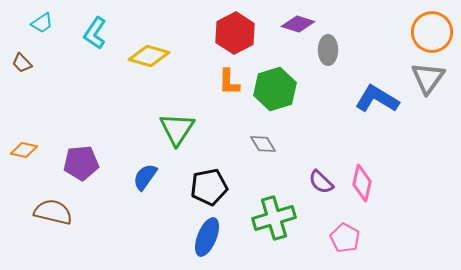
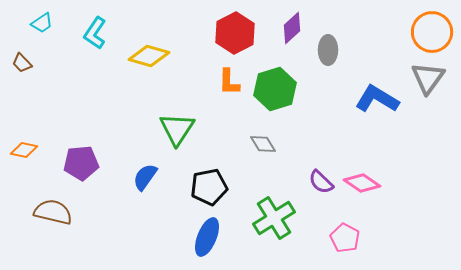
purple diamond: moved 6 px left, 4 px down; rotated 60 degrees counterclockwise
pink diamond: rotated 69 degrees counterclockwise
green cross: rotated 15 degrees counterclockwise
